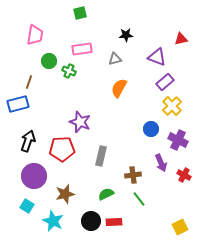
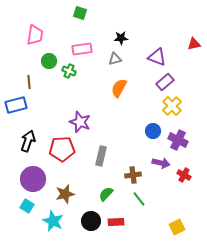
green square: rotated 32 degrees clockwise
black star: moved 5 px left, 3 px down
red triangle: moved 13 px right, 5 px down
brown line: rotated 24 degrees counterclockwise
blue rectangle: moved 2 px left, 1 px down
blue circle: moved 2 px right, 2 px down
purple arrow: rotated 54 degrees counterclockwise
purple circle: moved 1 px left, 3 px down
green semicircle: rotated 21 degrees counterclockwise
red rectangle: moved 2 px right
yellow square: moved 3 px left
